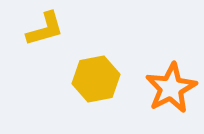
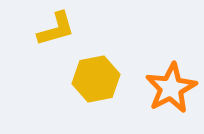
yellow L-shape: moved 11 px right
